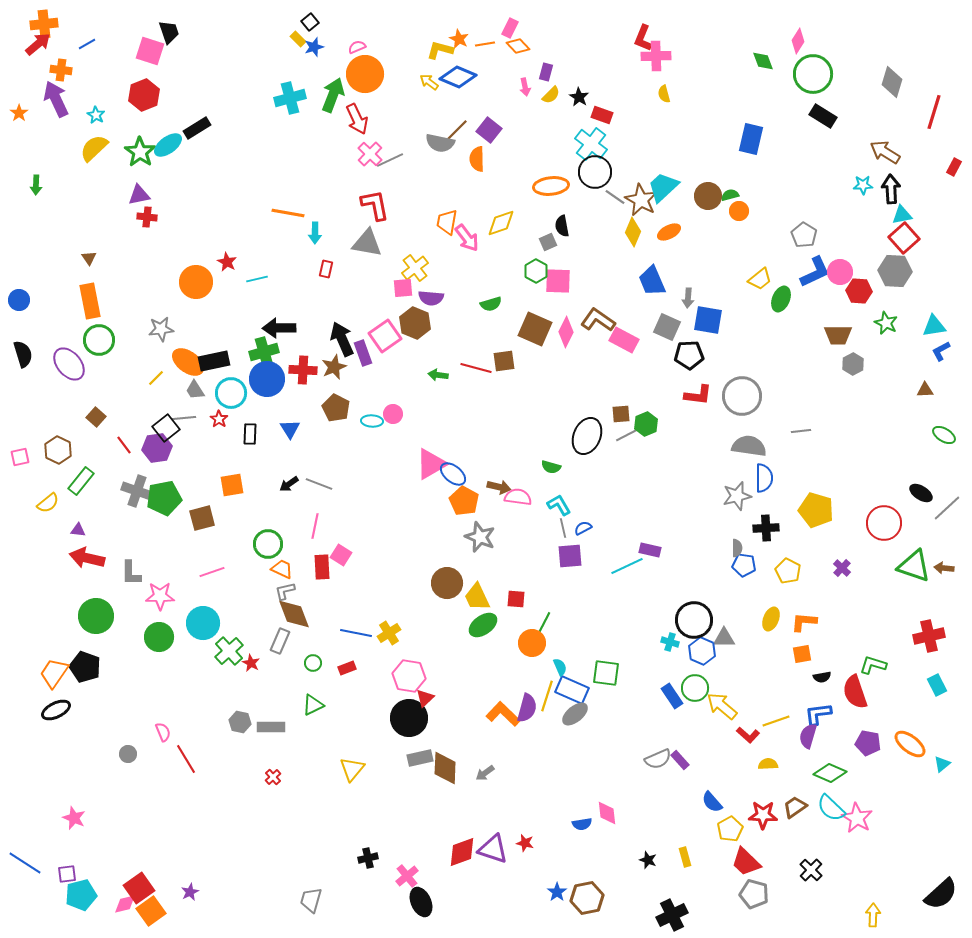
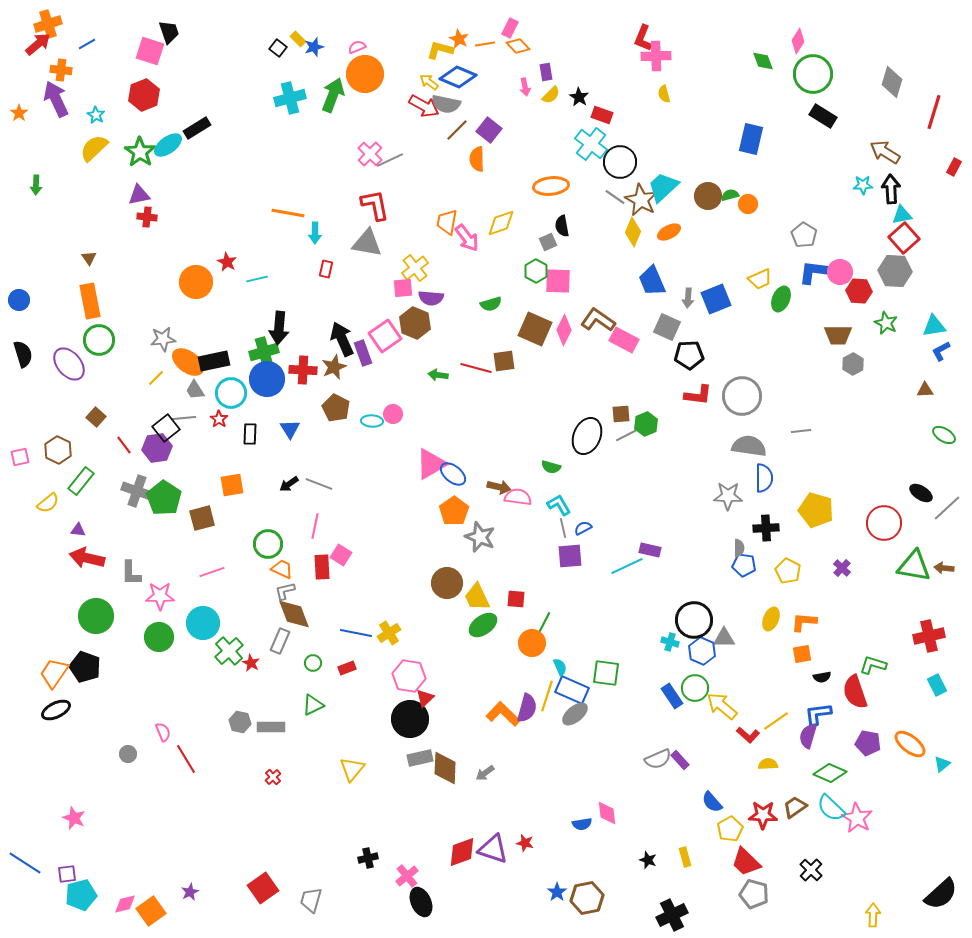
black square at (310, 22): moved 32 px left, 26 px down; rotated 12 degrees counterclockwise
orange cross at (44, 24): moved 4 px right; rotated 12 degrees counterclockwise
purple rectangle at (546, 72): rotated 24 degrees counterclockwise
red arrow at (357, 119): moved 67 px right, 13 px up; rotated 36 degrees counterclockwise
gray semicircle at (440, 143): moved 6 px right, 39 px up
black circle at (595, 172): moved 25 px right, 10 px up
orange circle at (739, 211): moved 9 px right, 7 px up
blue L-shape at (815, 272): rotated 148 degrees counterclockwise
yellow trapezoid at (760, 279): rotated 15 degrees clockwise
blue square at (708, 320): moved 8 px right, 21 px up; rotated 32 degrees counterclockwise
black arrow at (279, 328): rotated 84 degrees counterclockwise
gray star at (161, 329): moved 2 px right, 10 px down
pink diamond at (566, 332): moved 2 px left, 2 px up
gray star at (737, 496): moved 9 px left; rotated 16 degrees clockwise
green pentagon at (164, 498): rotated 28 degrees counterclockwise
orange pentagon at (464, 501): moved 10 px left, 10 px down; rotated 8 degrees clockwise
gray semicircle at (737, 548): moved 2 px right
green triangle at (914, 566): rotated 9 degrees counterclockwise
black circle at (409, 718): moved 1 px right, 1 px down
yellow line at (776, 721): rotated 16 degrees counterclockwise
red square at (139, 888): moved 124 px right
